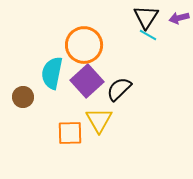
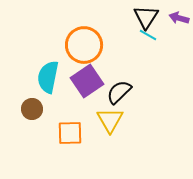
purple arrow: rotated 30 degrees clockwise
cyan semicircle: moved 4 px left, 4 px down
purple square: rotated 8 degrees clockwise
black semicircle: moved 3 px down
brown circle: moved 9 px right, 12 px down
yellow triangle: moved 11 px right
